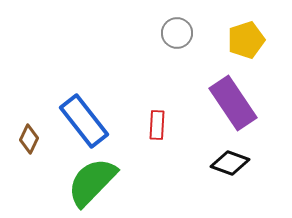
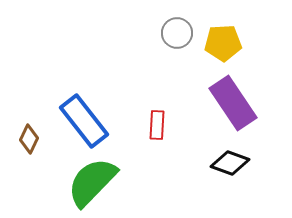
yellow pentagon: moved 23 px left, 3 px down; rotated 15 degrees clockwise
